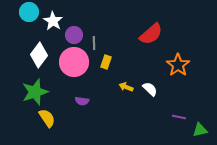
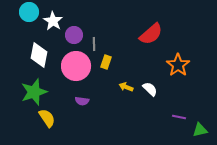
gray line: moved 1 px down
white diamond: rotated 25 degrees counterclockwise
pink circle: moved 2 px right, 4 px down
green star: moved 1 px left
